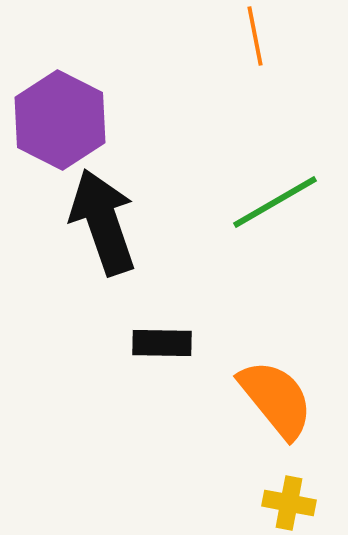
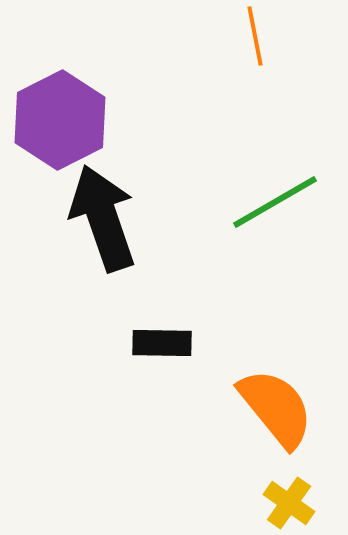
purple hexagon: rotated 6 degrees clockwise
black arrow: moved 4 px up
orange semicircle: moved 9 px down
yellow cross: rotated 24 degrees clockwise
